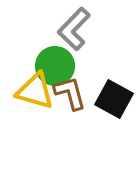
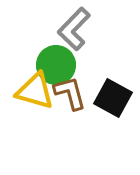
green circle: moved 1 px right, 1 px up
black square: moved 1 px left, 1 px up
